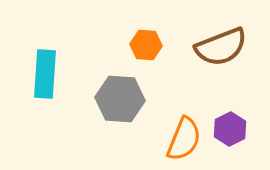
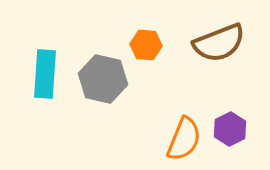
brown semicircle: moved 2 px left, 4 px up
gray hexagon: moved 17 px left, 20 px up; rotated 9 degrees clockwise
